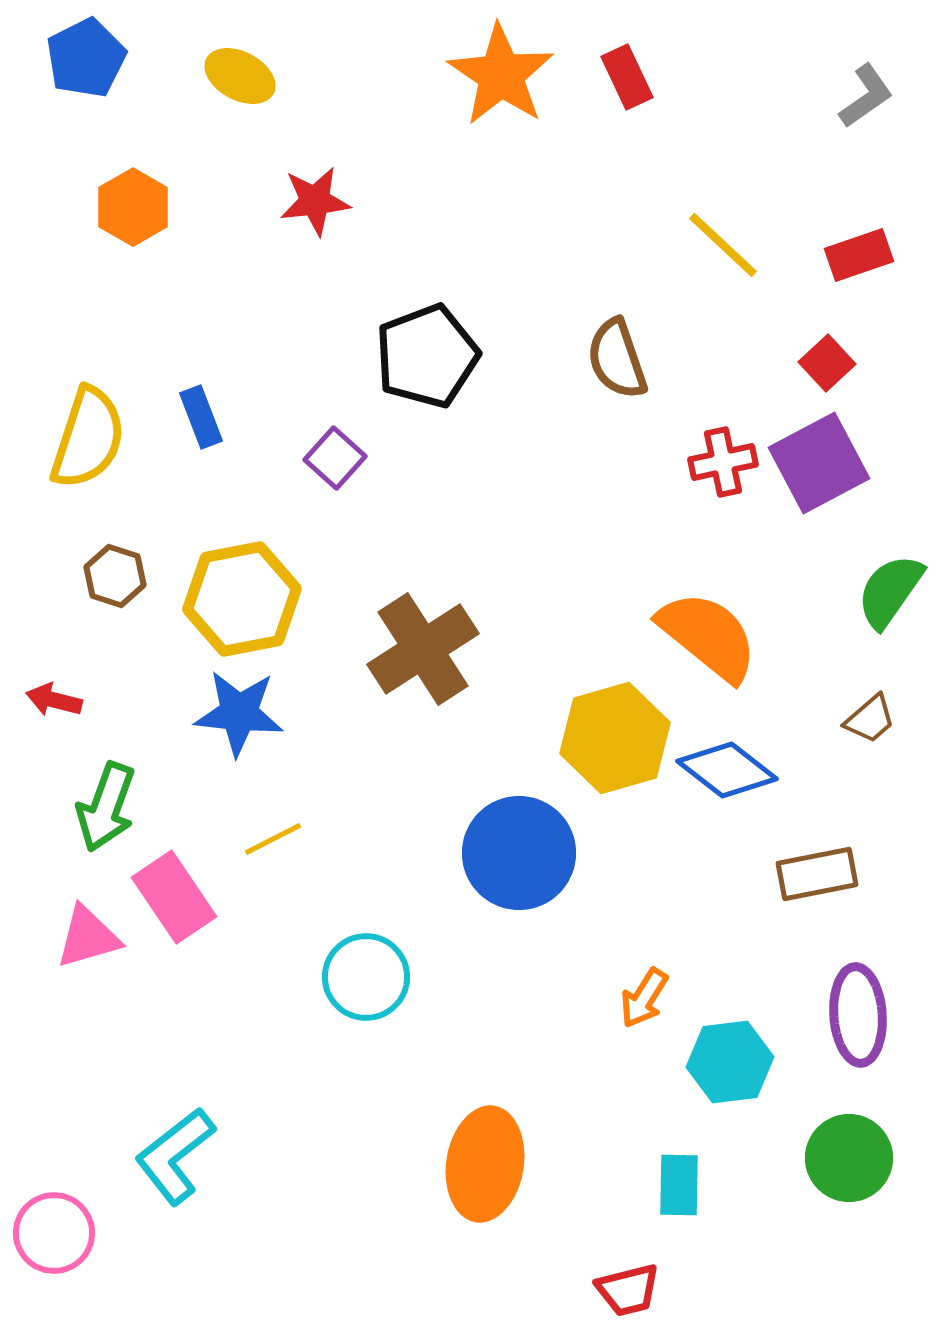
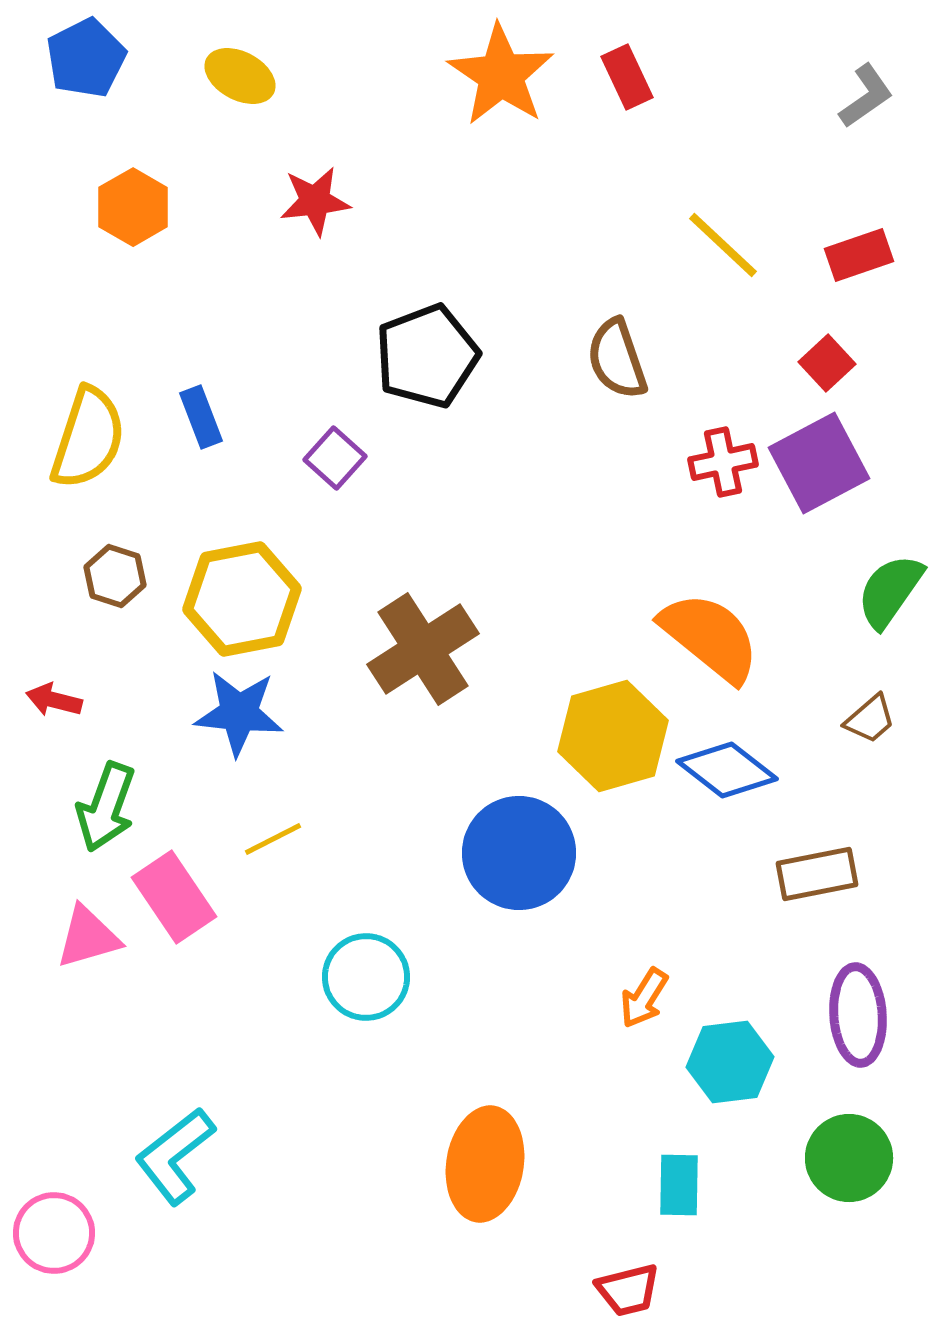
orange semicircle at (708, 636): moved 2 px right, 1 px down
yellow hexagon at (615, 738): moved 2 px left, 2 px up
